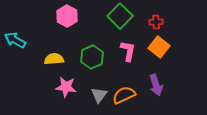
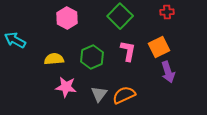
pink hexagon: moved 2 px down
red cross: moved 11 px right, 10 px up
orange square: rotated 25 degrees clockwise
purple arrow: moved 12 px right, 13 px up
gray triangle: moved 1 px up
